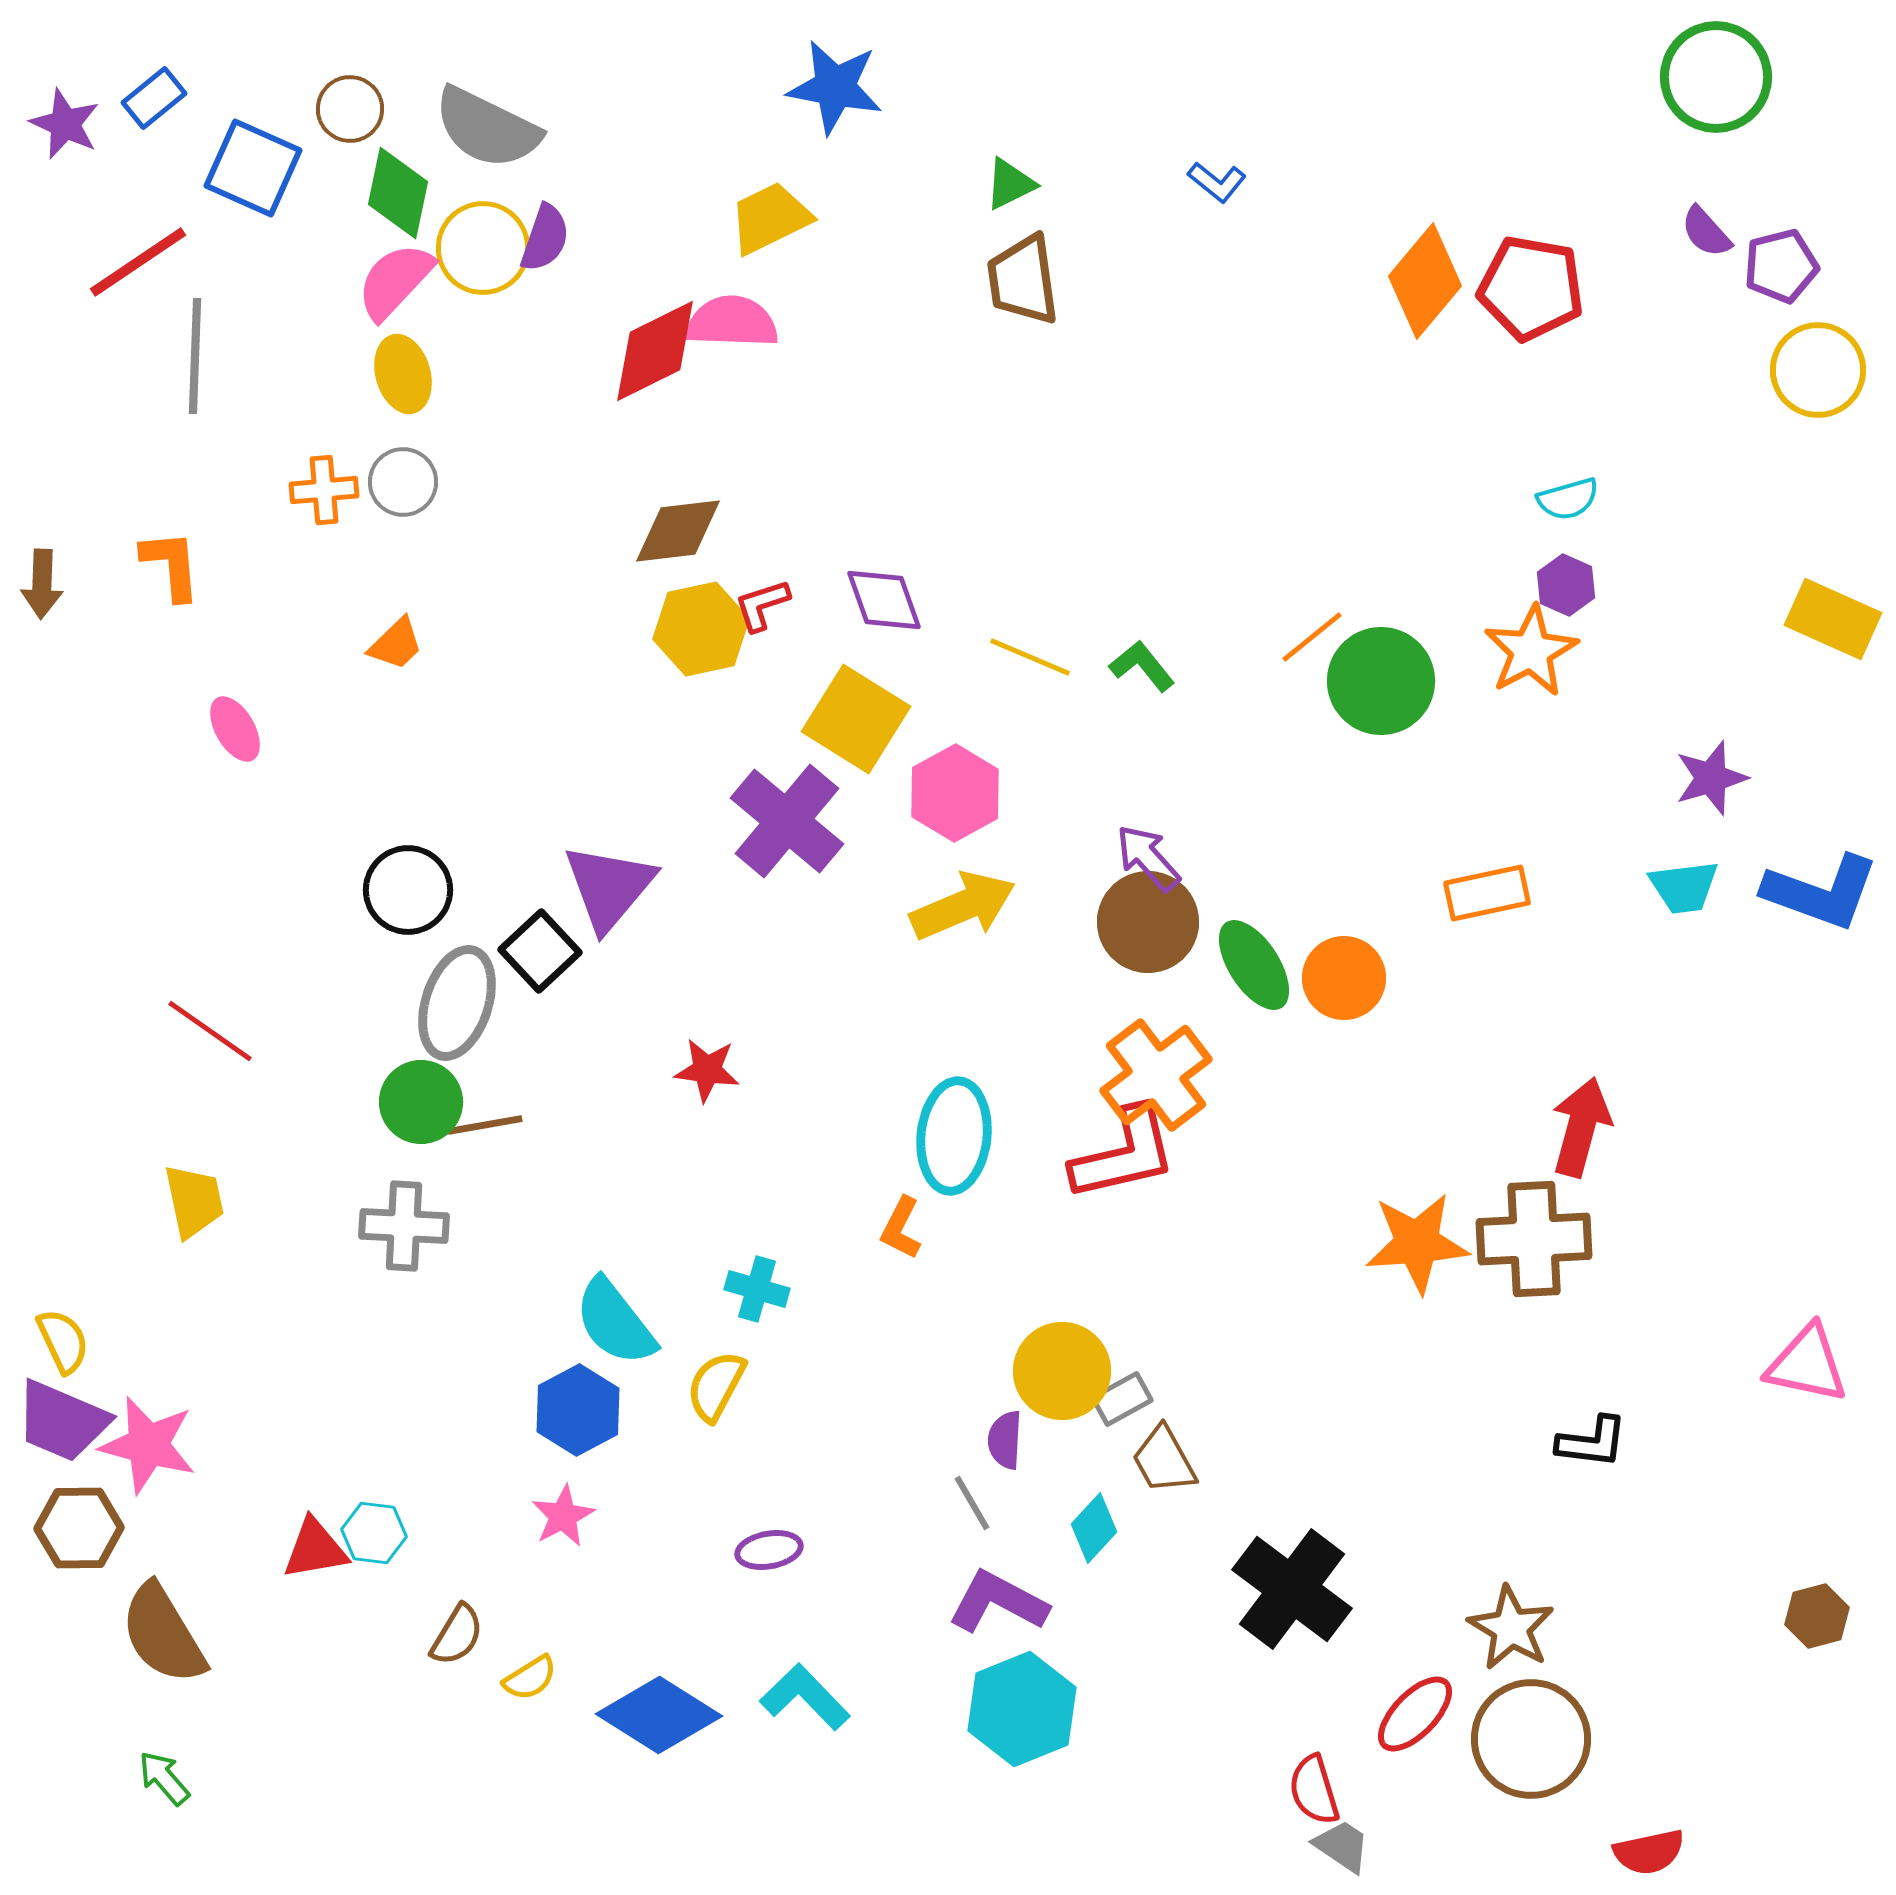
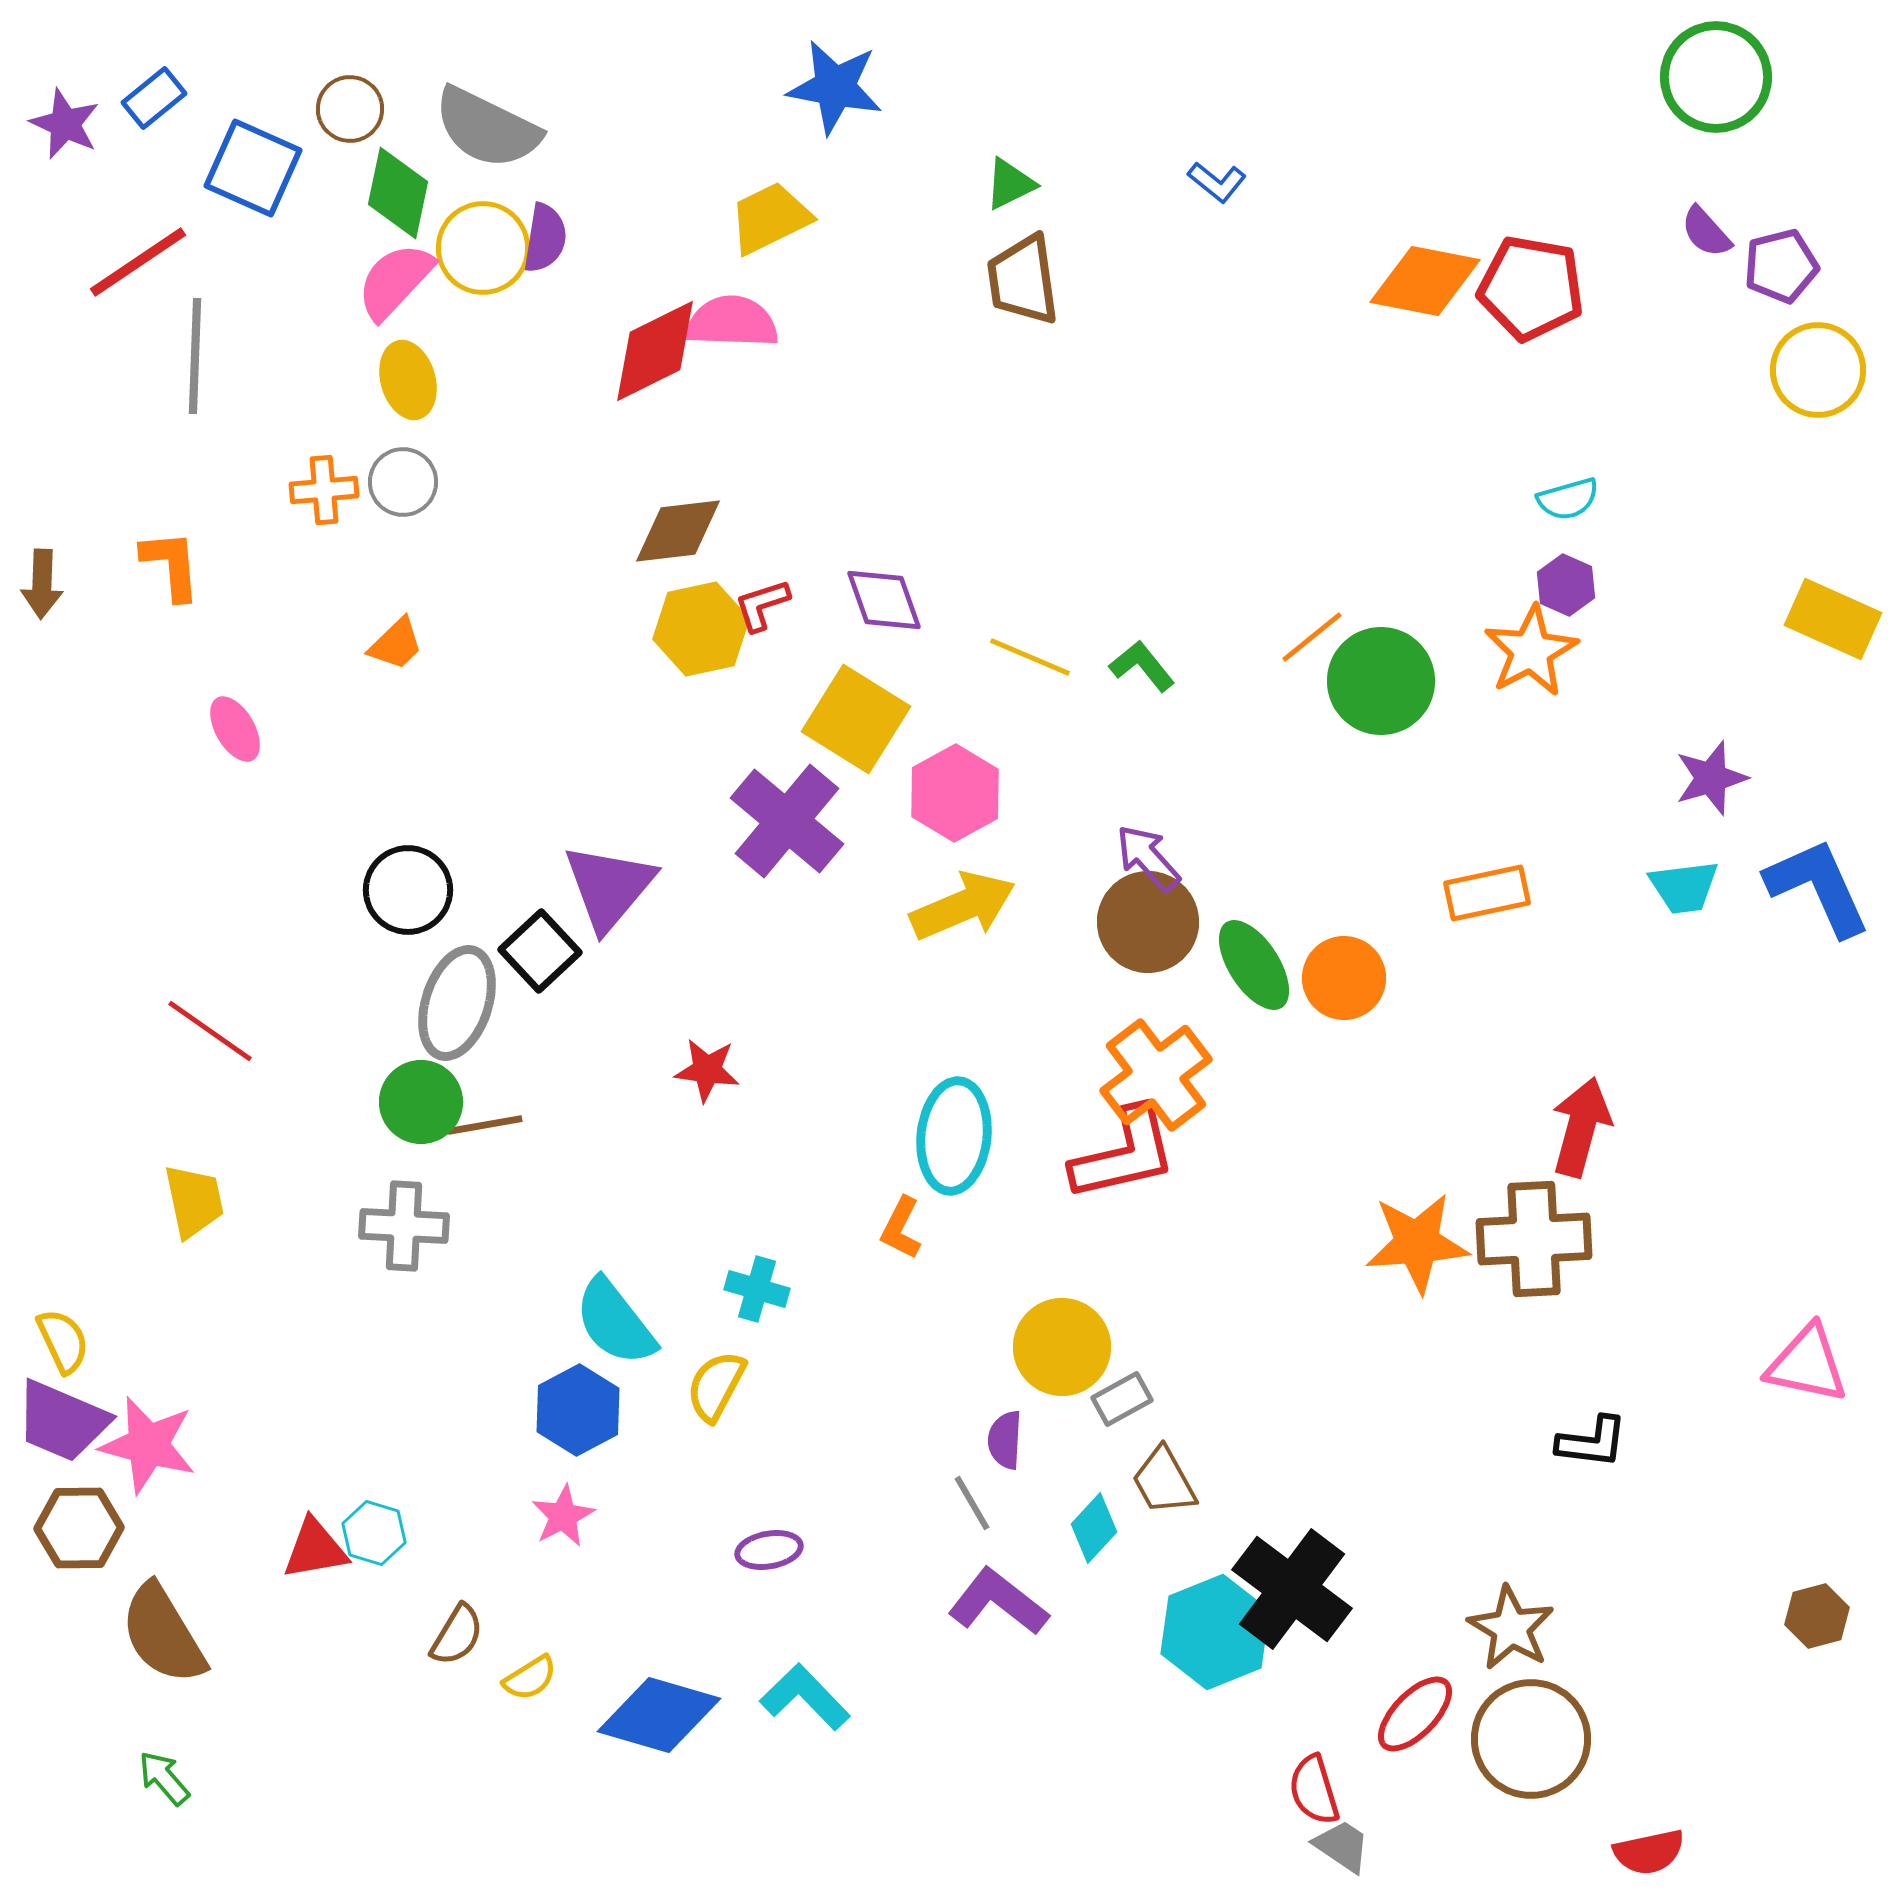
purple semicircle at (545, 238): rotated 10 degrees counterclockwise
orange diamond at (1425, 281): rotated 61 degrees clockwise
yellow ellipse at (403, 374): moved 5 px right, 6 px down
blue L-shape at (1821, 892): moved 3 px left, 5 px up; rotated 134 degrees counterclockwise
yellow circle at (1062, 1371): moved 24 px up
brown trapezoid at (1164, 1460): moved 21 px down
cyan hexagon at (374, 1533): rotated 10 degrees clockwise
purple L-shape at (998, 1602): rotated 10 degrees clockwise
cyan hexagon at (1022, 1709): moved 193 px right, 77 px up
blue diamond at (659, 1715): rotated 16 degrees counterclockwise
